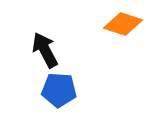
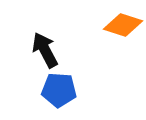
orange diamond: moved 1 px down
